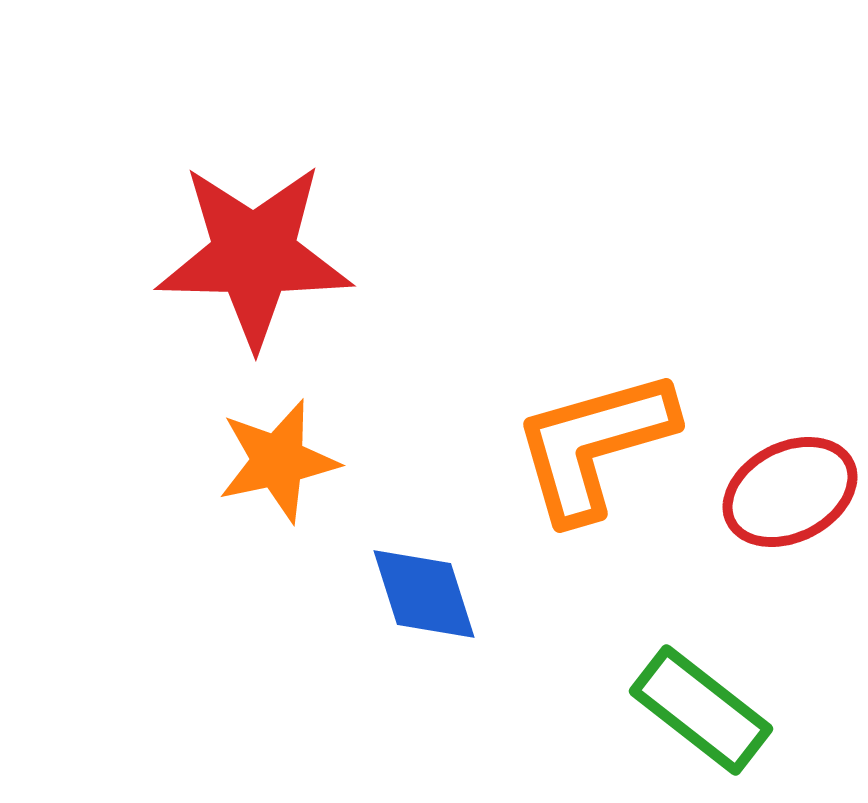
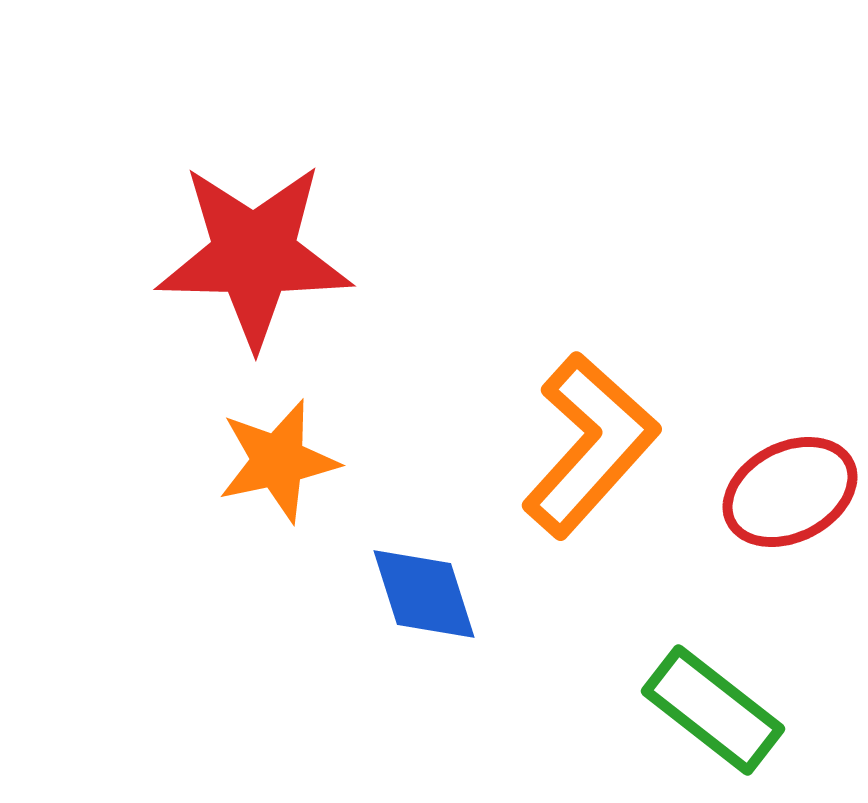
orange L-shape: moved 4 px left; rotated 148 degrees clockwise
green rectangle: moved 12 px right
